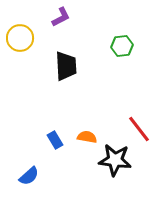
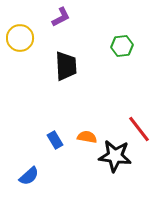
black star: moved 4 px up
